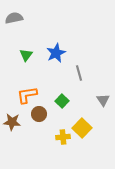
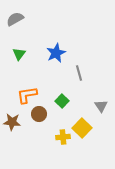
gray semicircle: moved 1 px right, 1 px down; rotated 18 degrees counterclockwise
green triangle: moved 7 px left, 1 px up
gray triangle: moved 2 px left, 6 px down
